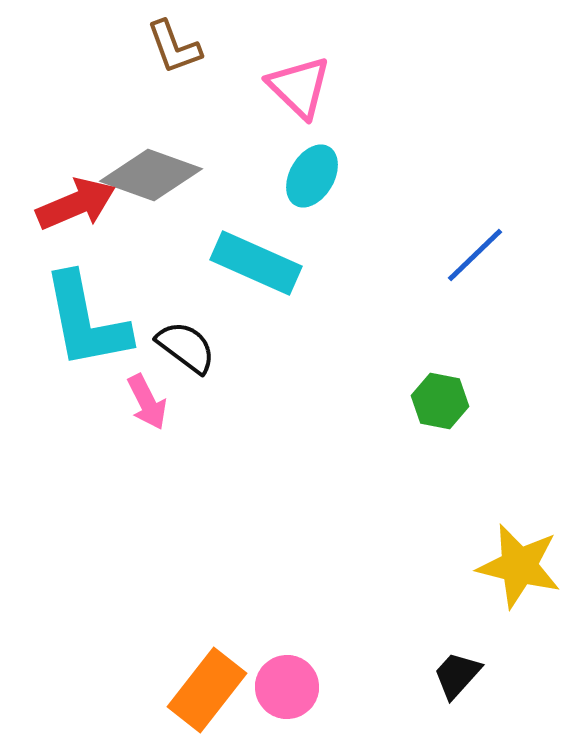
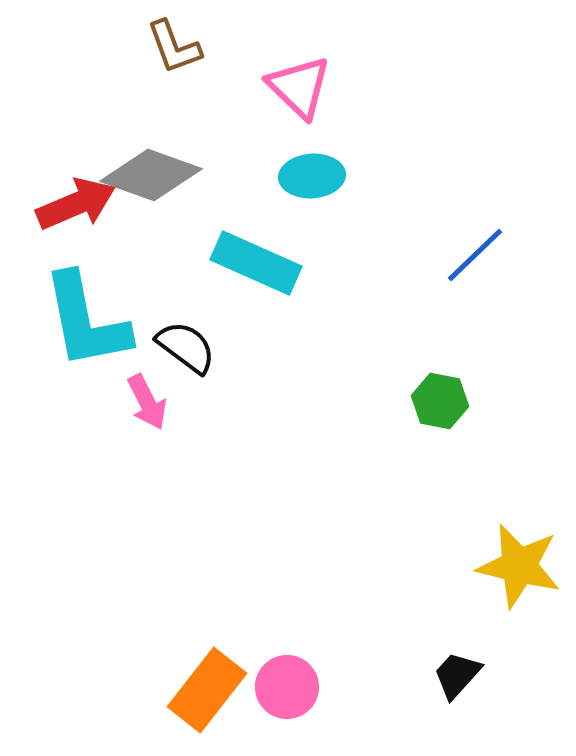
cyan ellipse: rotated 56 degrees clockwise
